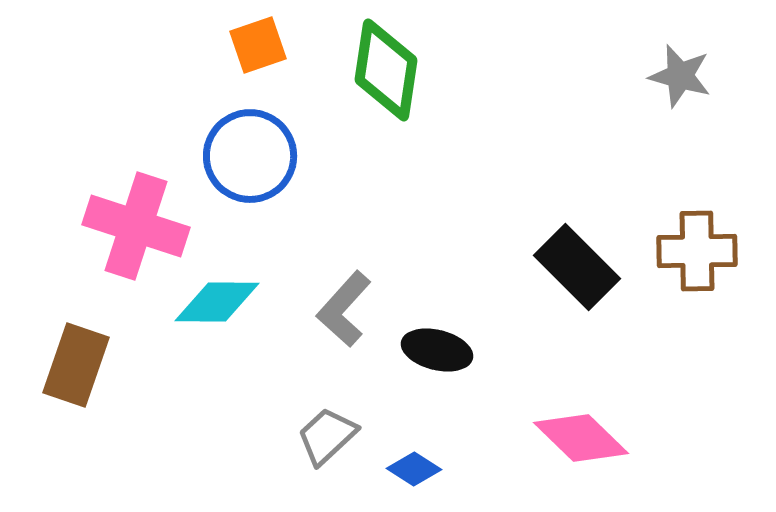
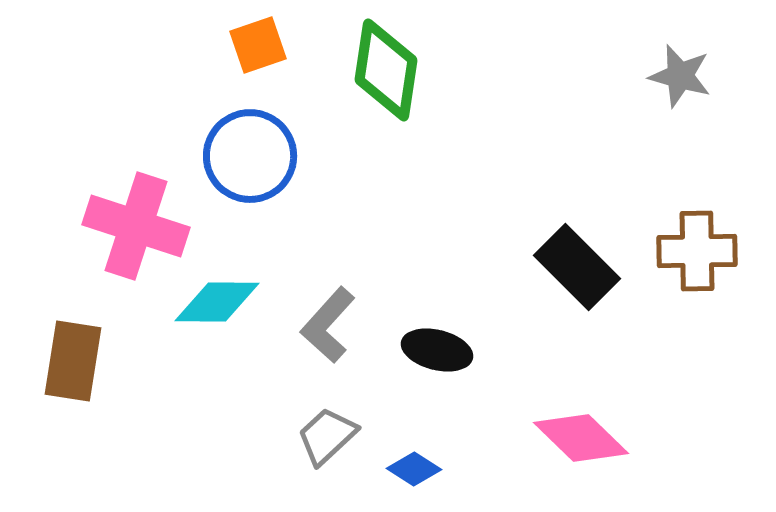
gray L-shape: moved 16 px left, 16 px down
brown rectangle: moved 3 px left, 4 px up; rotated 10 degrees counterclockwise
